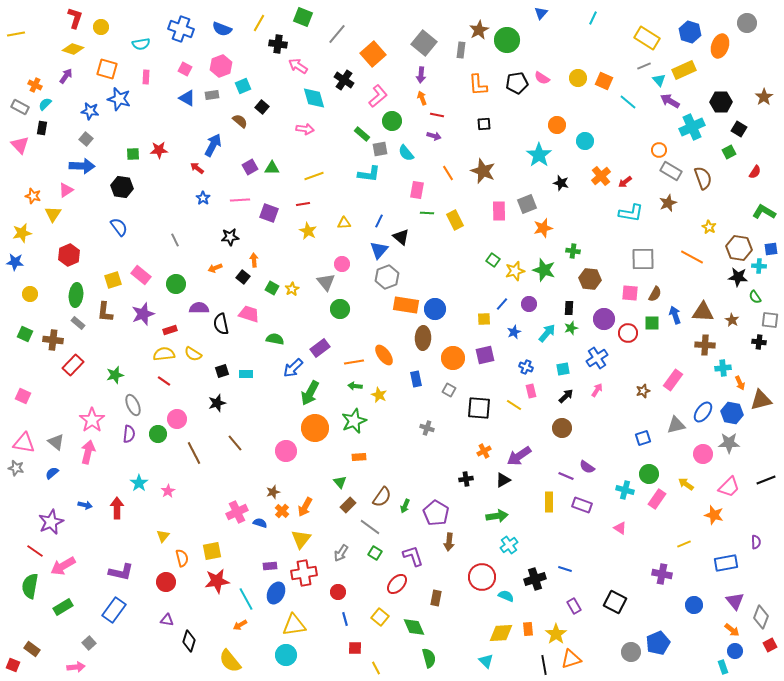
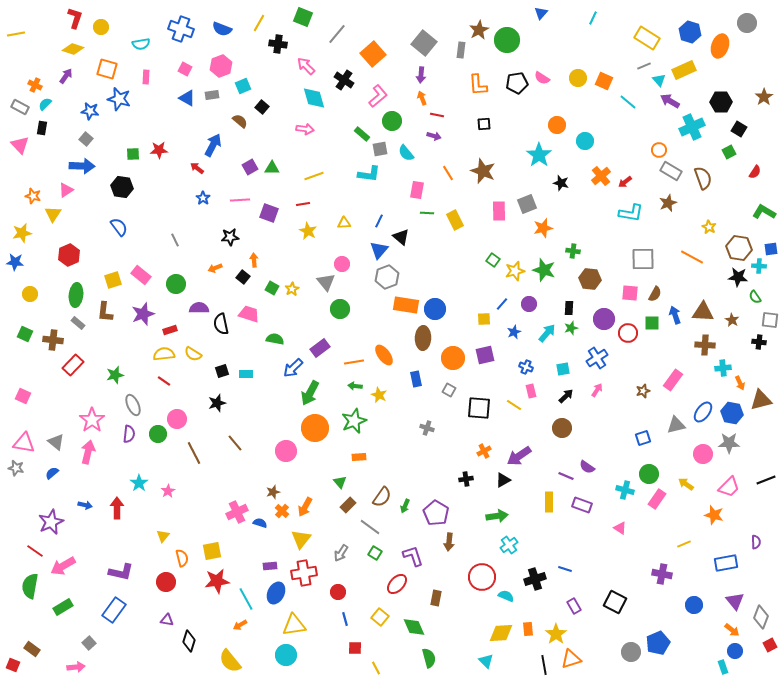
pink arrow at (298, 66): moved 8 px right; rotated 12 degrees clockwise
